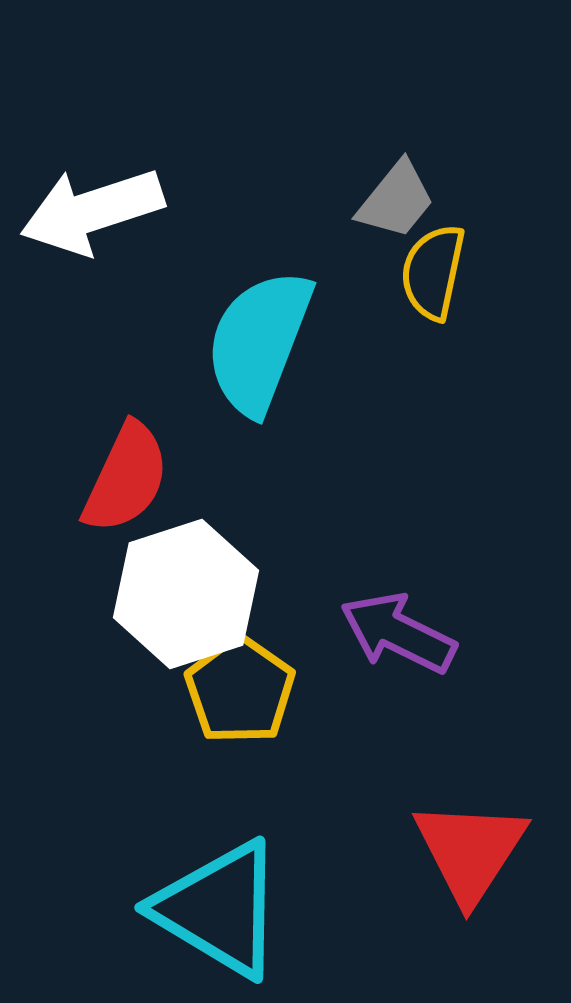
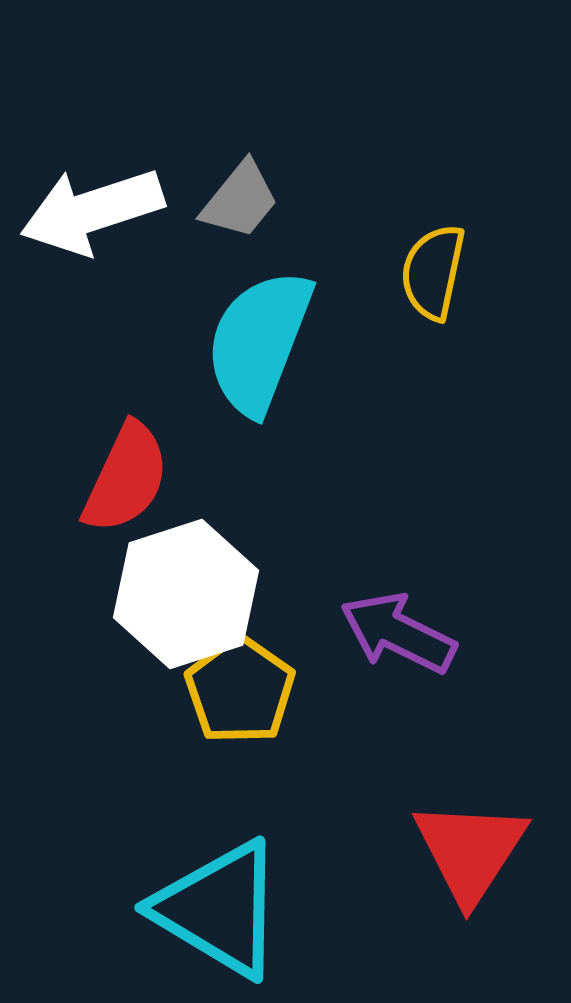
gray trapezoid: moved 156 px left
